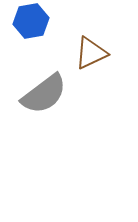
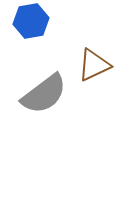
brown triangle: moved 3 px right, 12 px down
